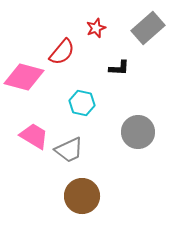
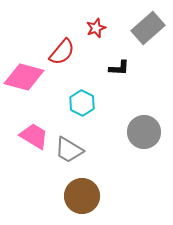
cyan hexagon: rotated 15 degrees clockwise
gray circle: moved 6 px right
gray trapezoid: rotated 56 degrees clockwise
